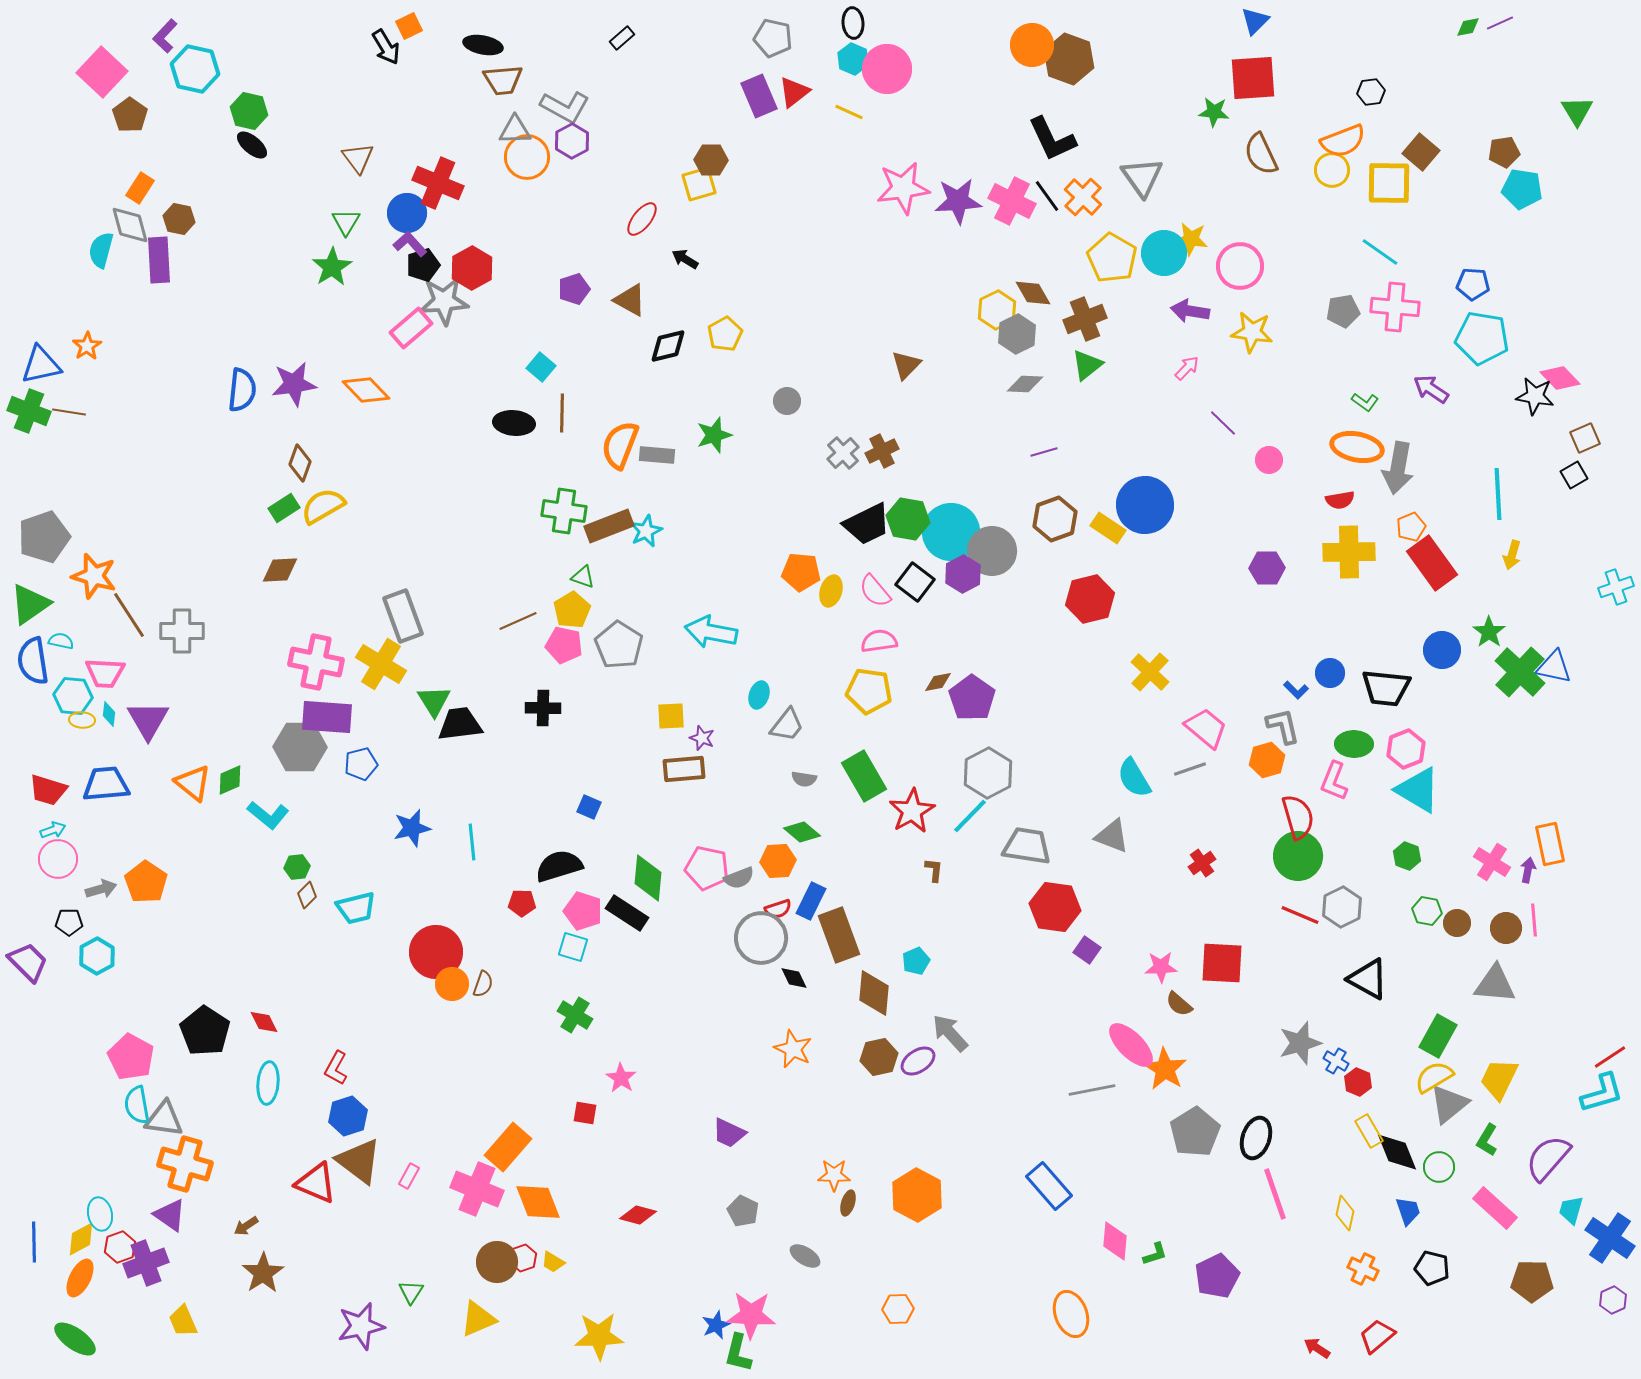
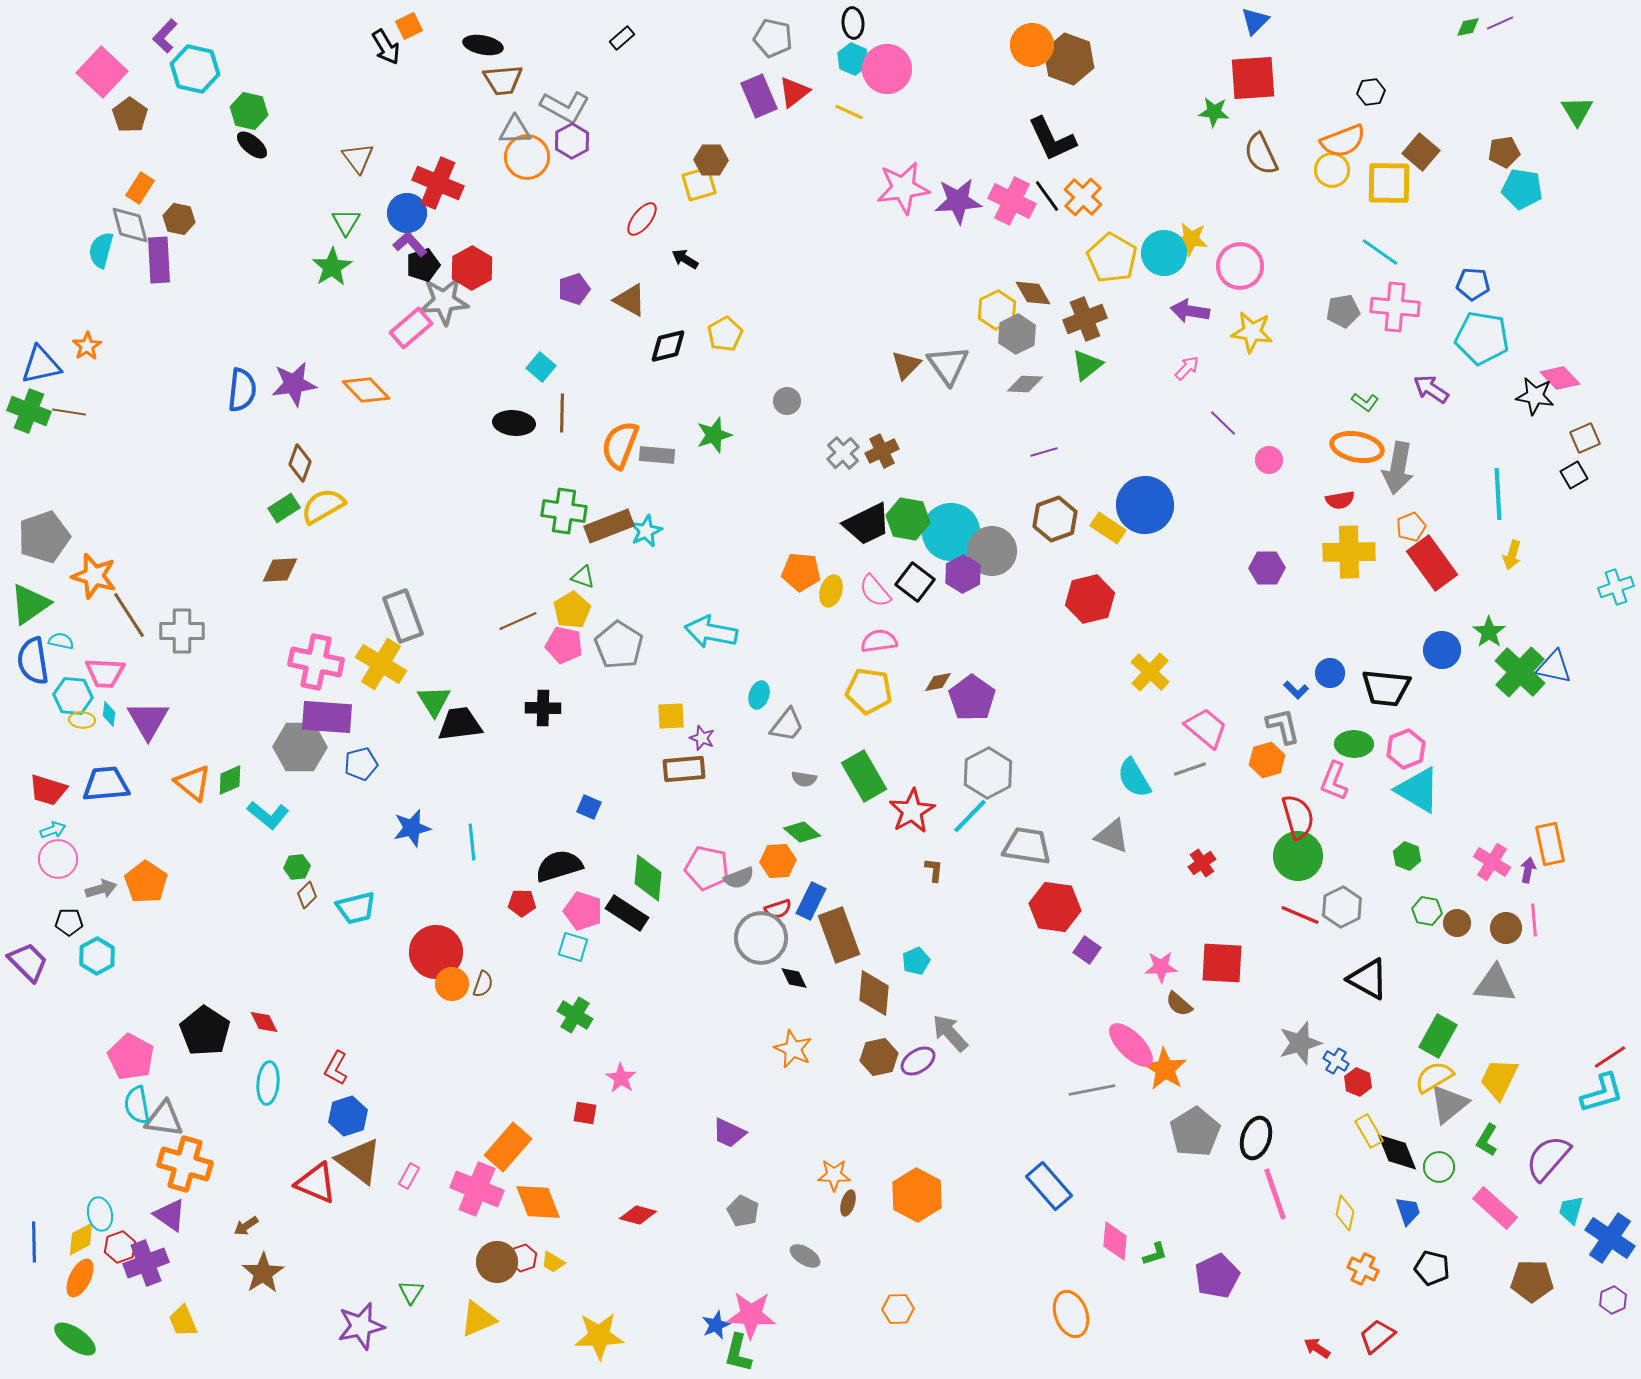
gray triangle at (1142, 177): moved 194 px left, 188 px down
